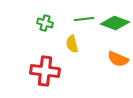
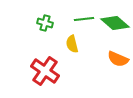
green diamond: rotated 20 degrees clockwise
red cross: rotated 28 degrees clockwise
